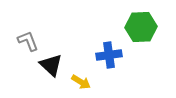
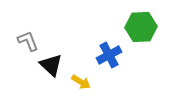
blue cross: rotated 20 degrees counterclockwise
